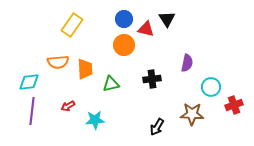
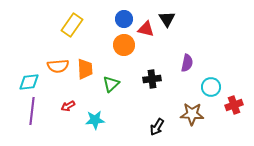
orange semicircle: moved 4 px down
green triangle: rotated 30 degrees counterclockwise
